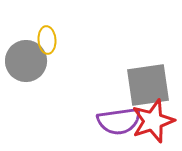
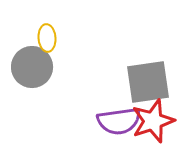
yellow ellipse: moved 2 px up
gray circle: moved 6 px right, 6 px down
gray square: moved 3 px up
